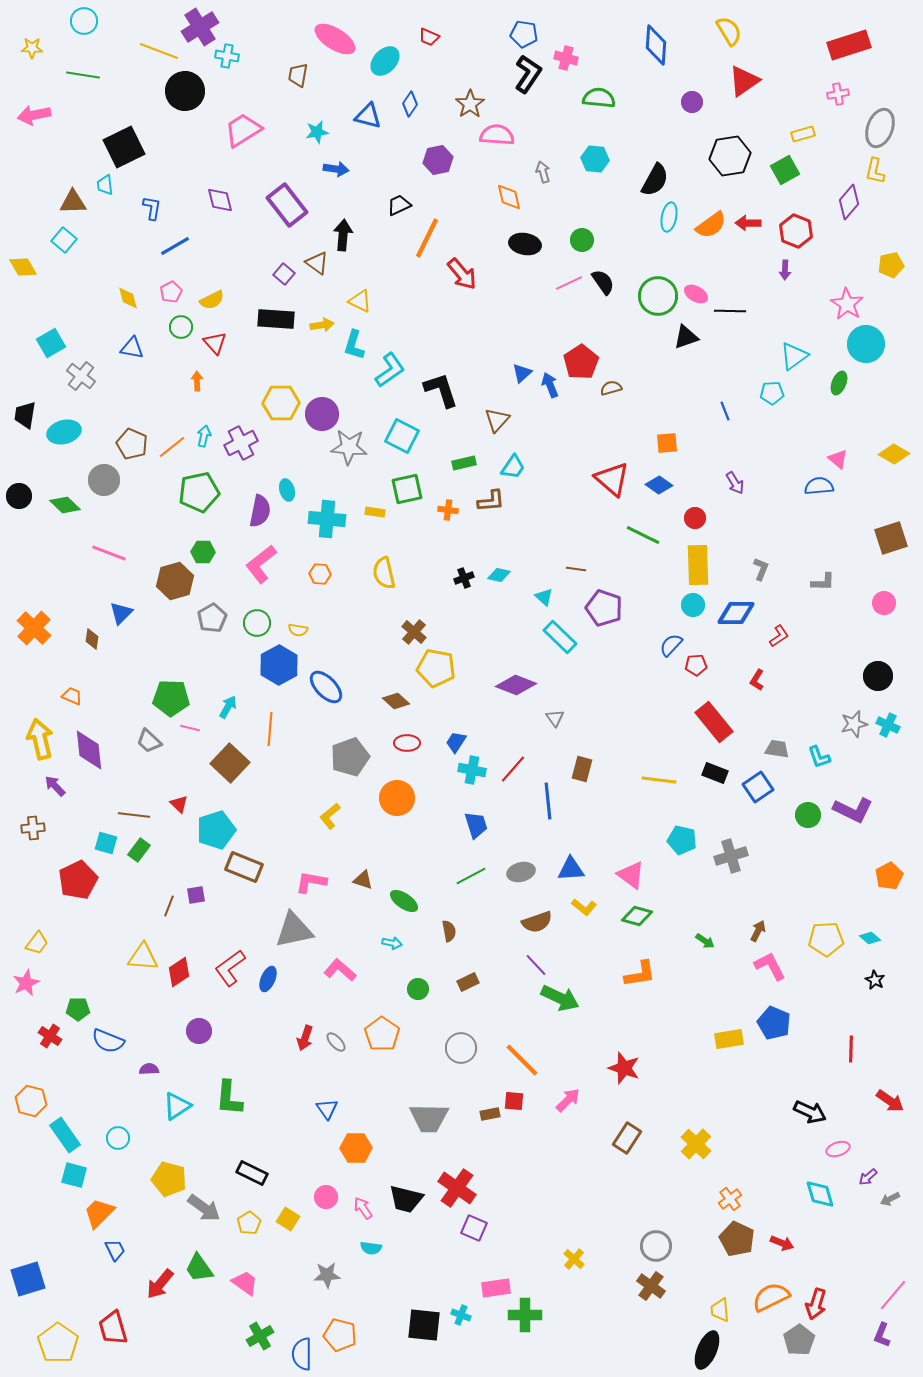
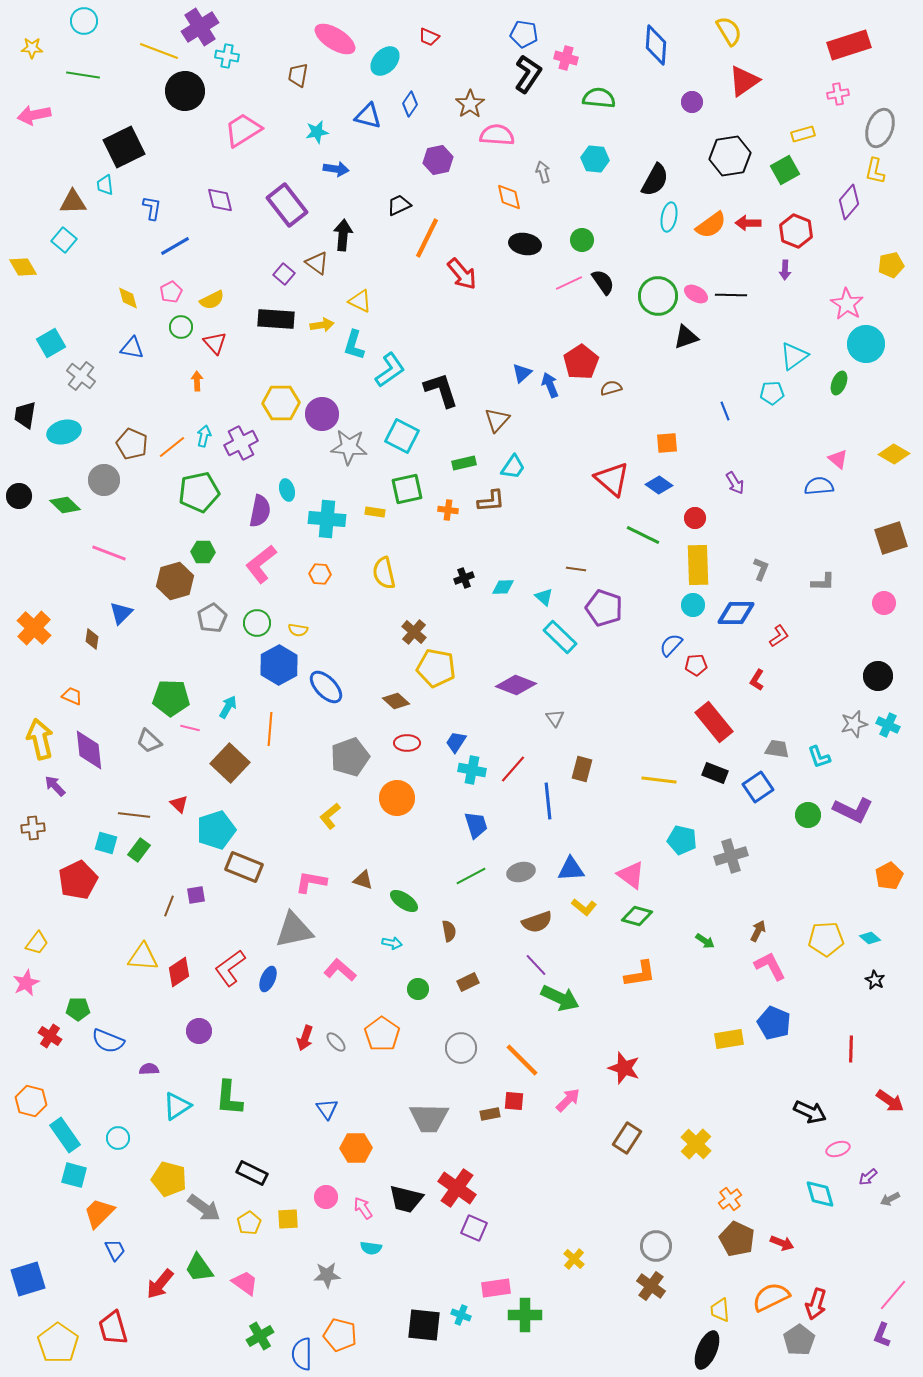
black line at (730, 311): moved 1 px right, 16 px up
cyan diamond at (499, 575): moved 4 px right, 12 px down; rotated 15 degrees counterclockwise
yellow square at (288, 1219): rotated 35 degrees counterclockwise
